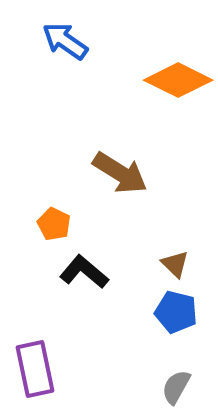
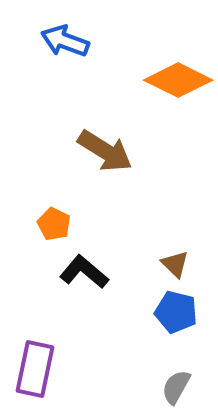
blue arrow: rotated 15 degrees counterclockwise
brown arrow: moved 15 px left, 22 px up
purple rectangle: rotated 24 degrees clockwise
